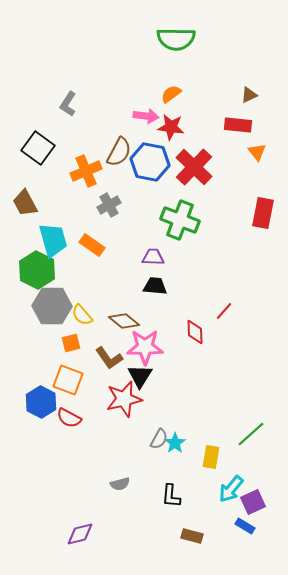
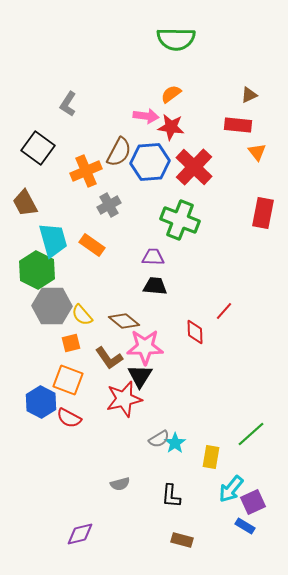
blue hexagon at (150, 162): rotated 15 degrees counterclockwise
gray semicircle at (159, 439): rotated 30 degrees clockwise
brown rectangle at (192, 536): moved 10 px left, 4 px down
